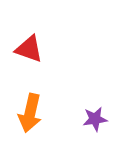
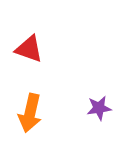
purple star: moved 4 px right, 11 px up
